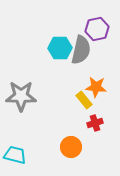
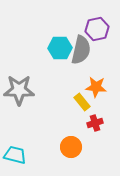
gray star: moved 2 px left, 6 px up
yellow rectangle: moved 2 px left, 2 px down
